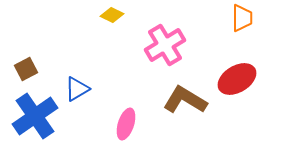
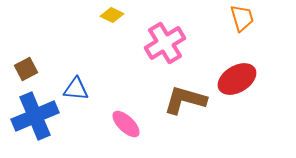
orange trapezoid: rotated 16 degrees counterclockwise
pink cross: moved 2 px up
blue triangle: moved 1 px left; rotated 36 degrees clockwise
brown L-shape: rotated 15 degrees counterclockwise
blue cross: rotated 12 degrees clockwise
pink ellipse: rotated 64 degrees counterclockwise
